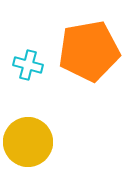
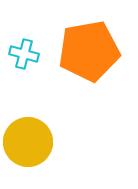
cyan cross: moved 4 px left, 11 px up
